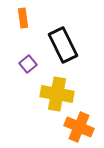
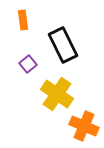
orange rectangle: moved 2 px down
yellow cross: rotated 24 degrees clockwise
orange cross: moved 5 px right, 1 px up
